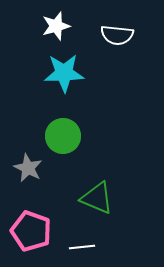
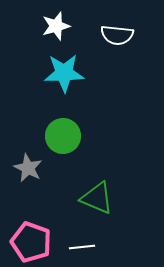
pink pentagon: moved 11 px down
